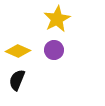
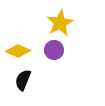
yellow star: moved 3 px right, 4 px down
black semicircle: moved 6 px right
